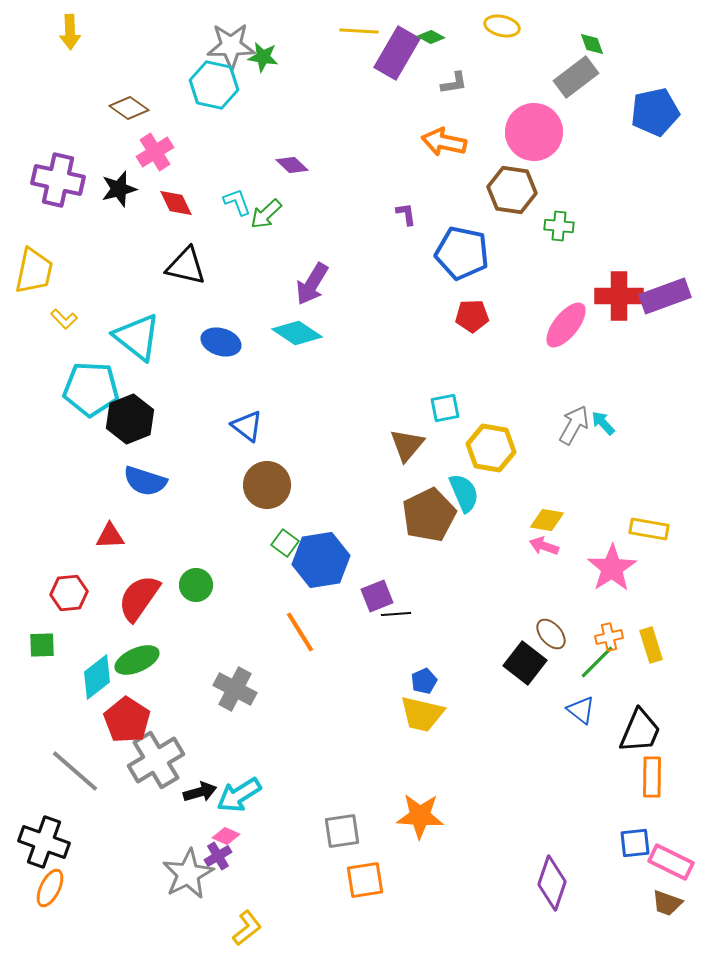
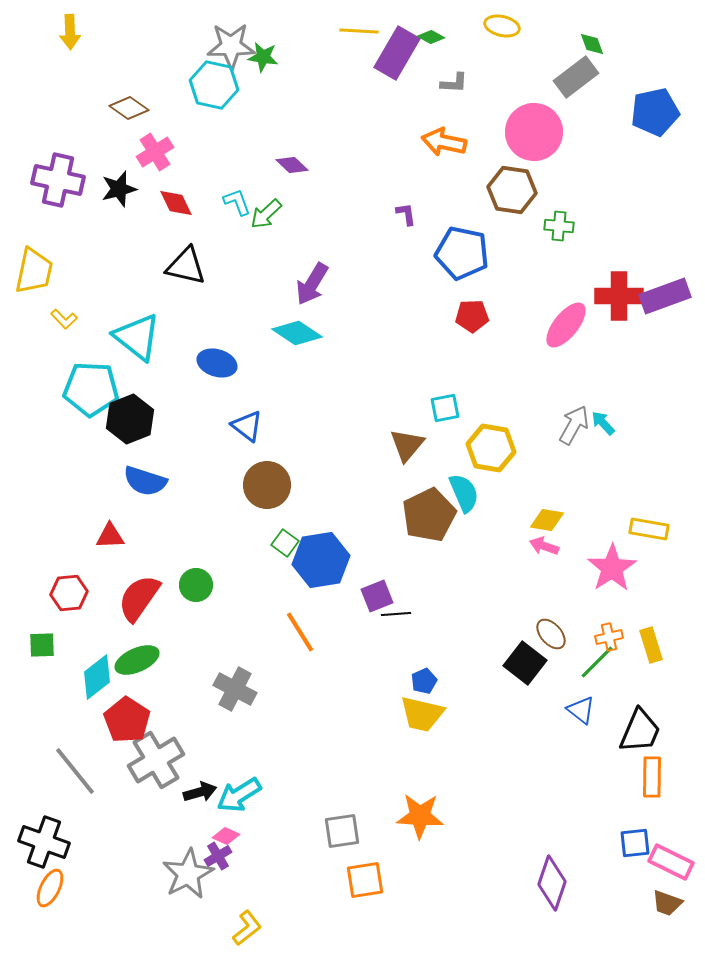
gray L-shape at (454, 83): rotated 12 degrees clockwise
blue ellipse at (221, 342): moved 4 px left, 21 px down
gray line at (75, 771): rotated 10 degrees clockwise
